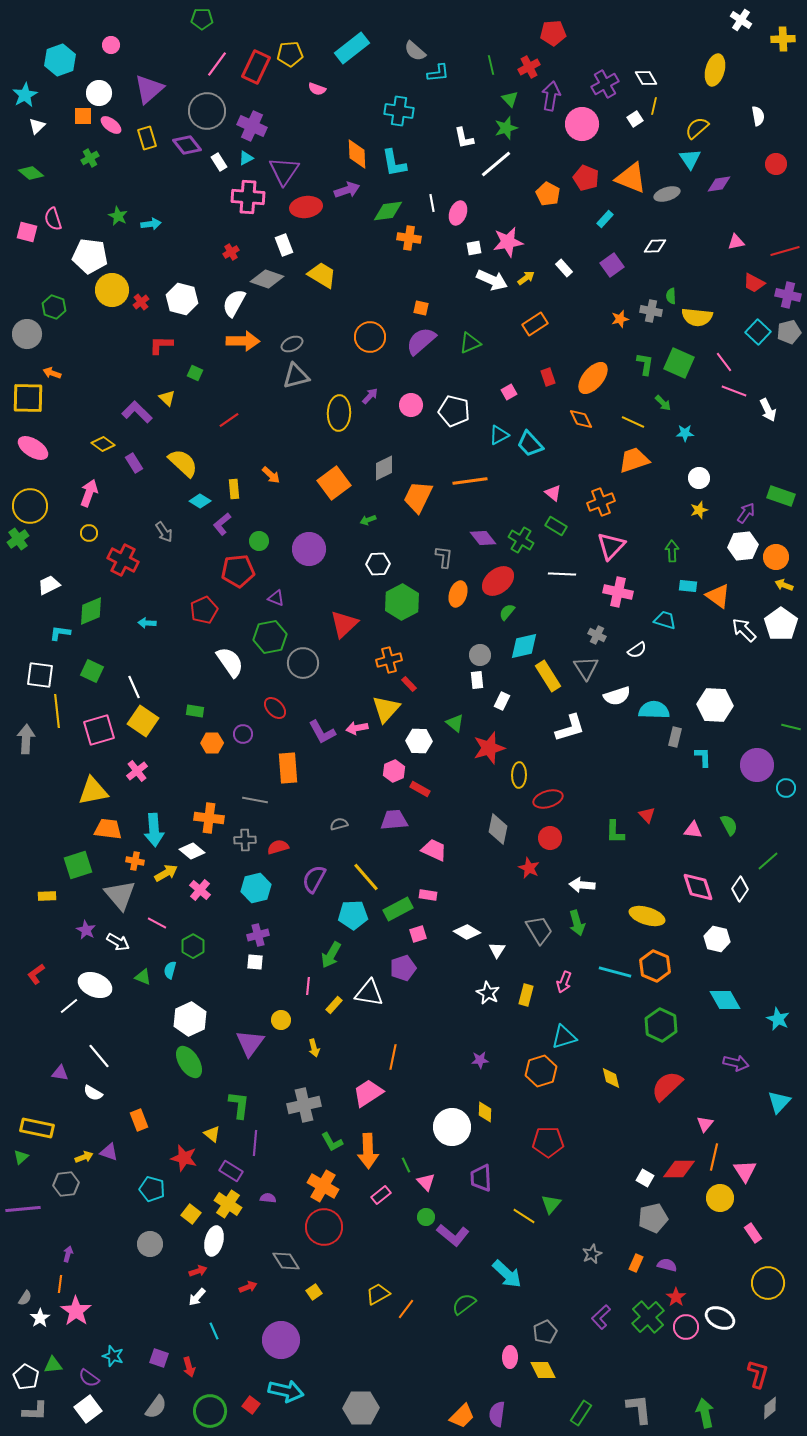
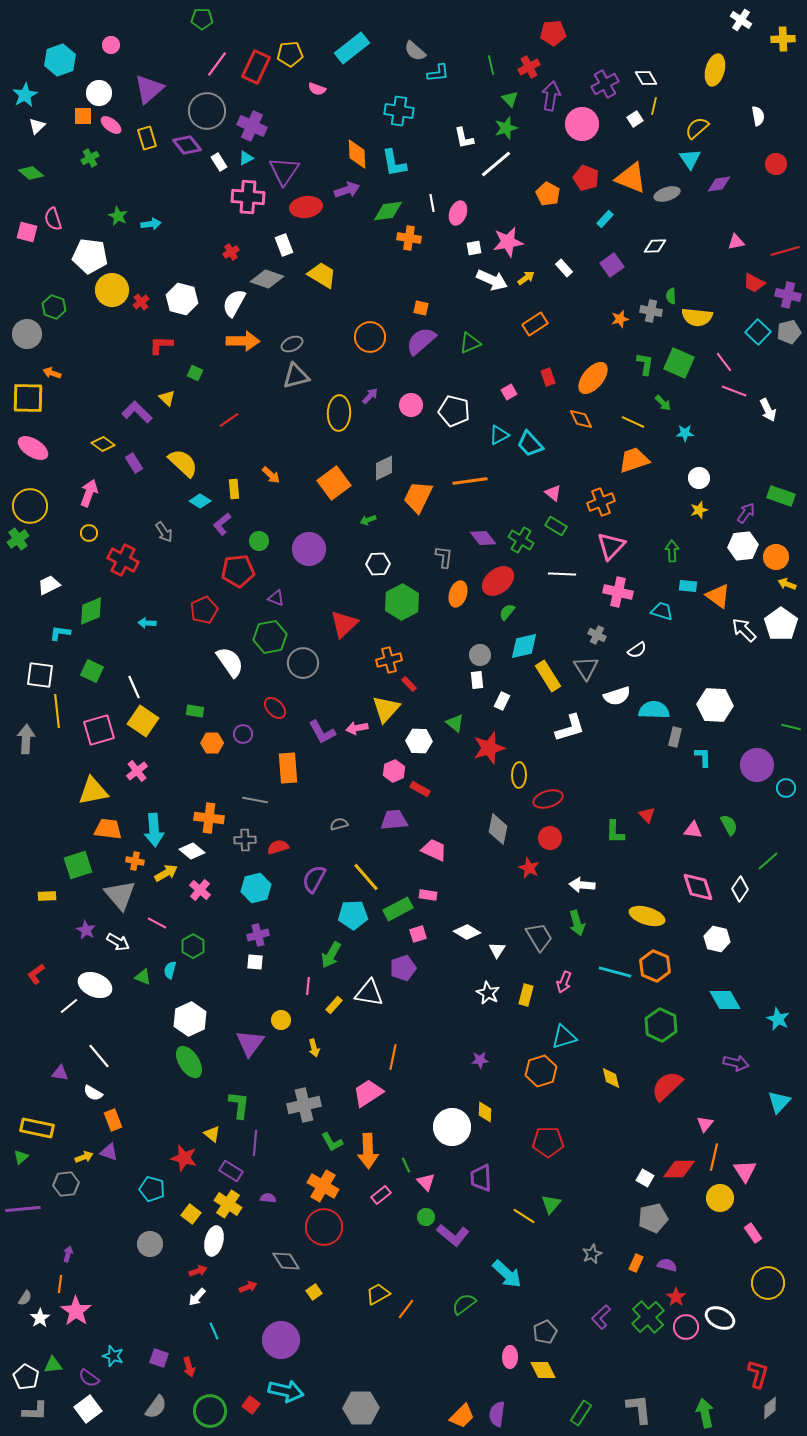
yellow arrow at (784, 585): moved 3 px right, 1 px up
cyan trapezoid at (665, 620): moved 3 px left, 9 px up
gray trapezoid at (539, 930): moved 7 px down
orange rectangle at (139, 1120): moved 26 px left
